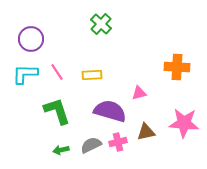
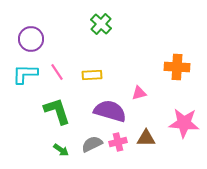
brown triangle: moved 6 px down; rotated 12 degrees clockwise
gray semicircle: moved 1 px right, 1 px up
green arrow: rotated 133 degrees counterclockwise
